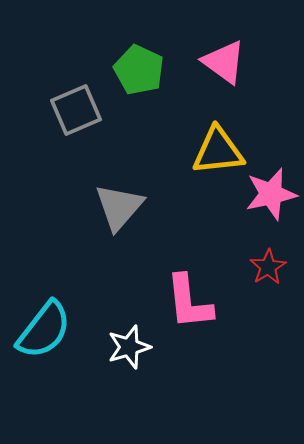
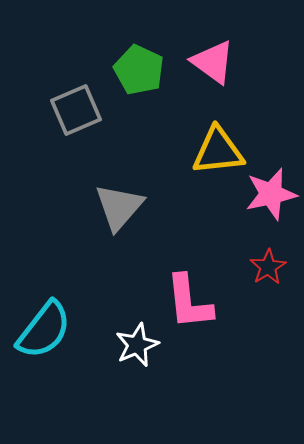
pink triangle: moved 11 px left
white star: moved 8 px right, 2 px up; rotated 6 degrees counterclockwise
